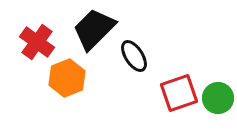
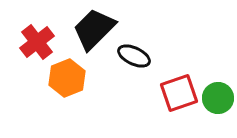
red cross: rotated 16 degrees clockwise
black ellipse: rotated 32 degrees counterclockwise
